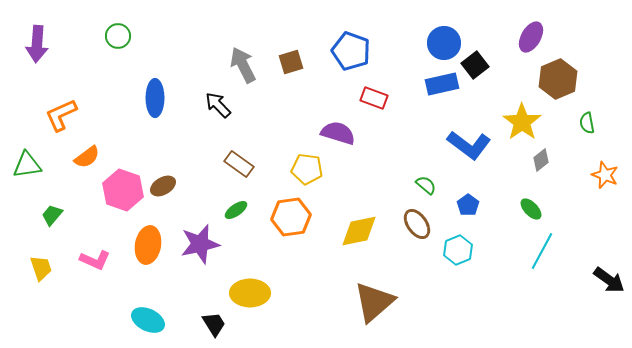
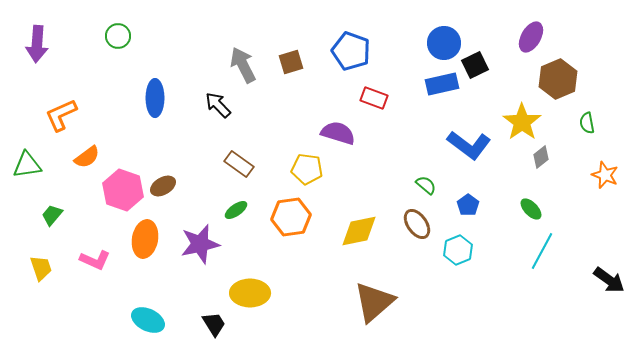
black square at (475, 65): rotated 12 degrees clockwise
gray diamond at (541, 160): moved 3 px up
orange ellipse at (148, 245): moved 3 px left, 6 px up
